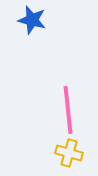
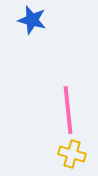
yellow cross: moved 3 px right, 1 px down
